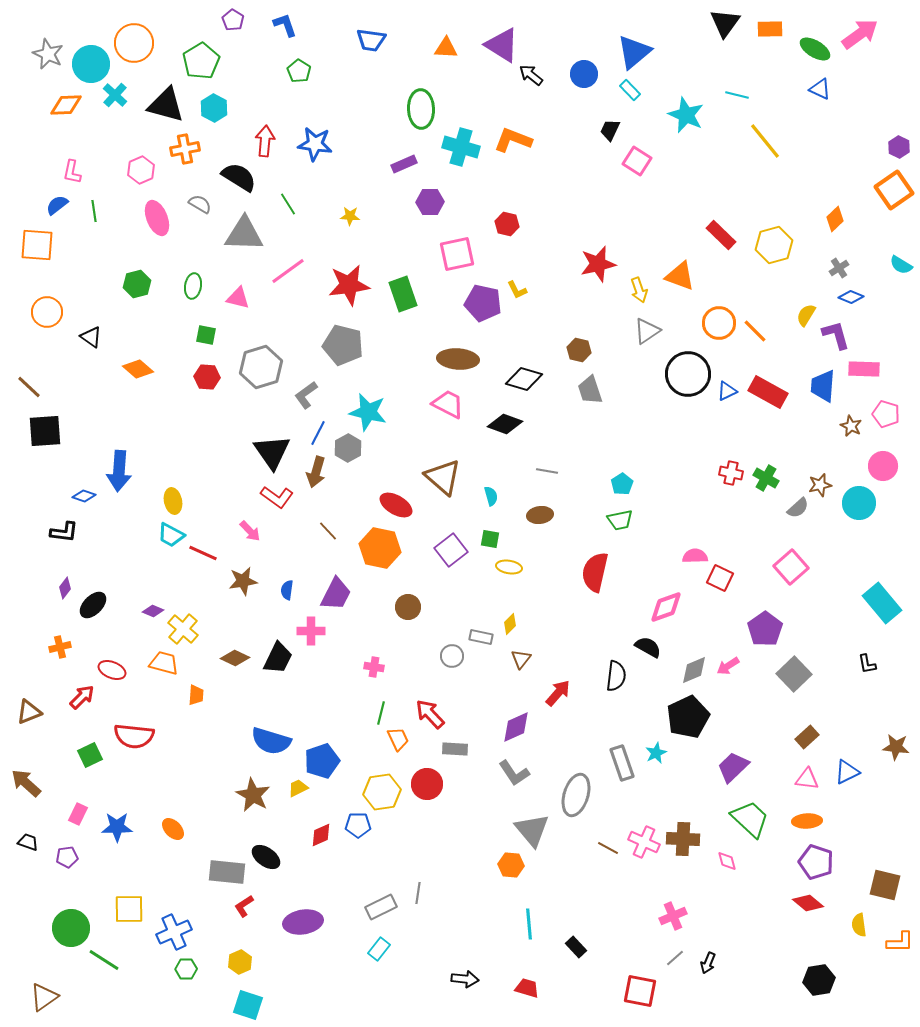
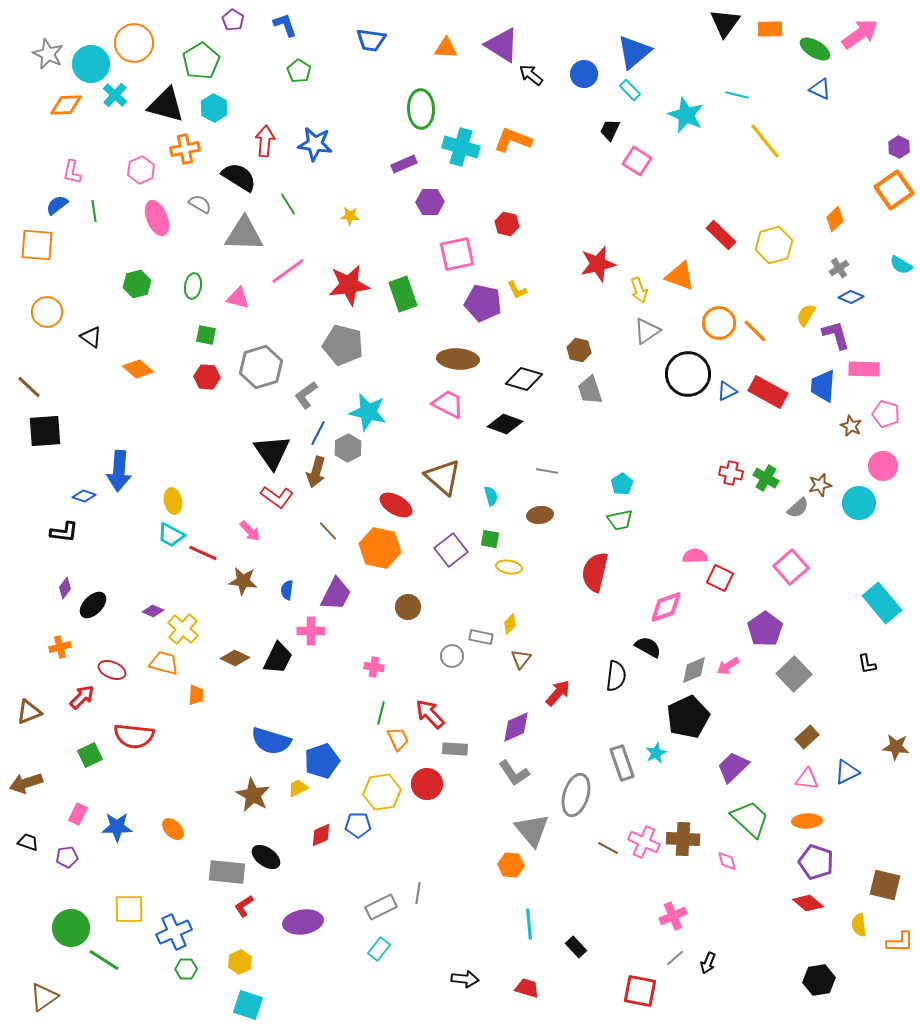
brown star at (243, 581): rotated 16 degrees clockwise
brown arrow at (26, 783): rotated 60 degrees counterclockwise
